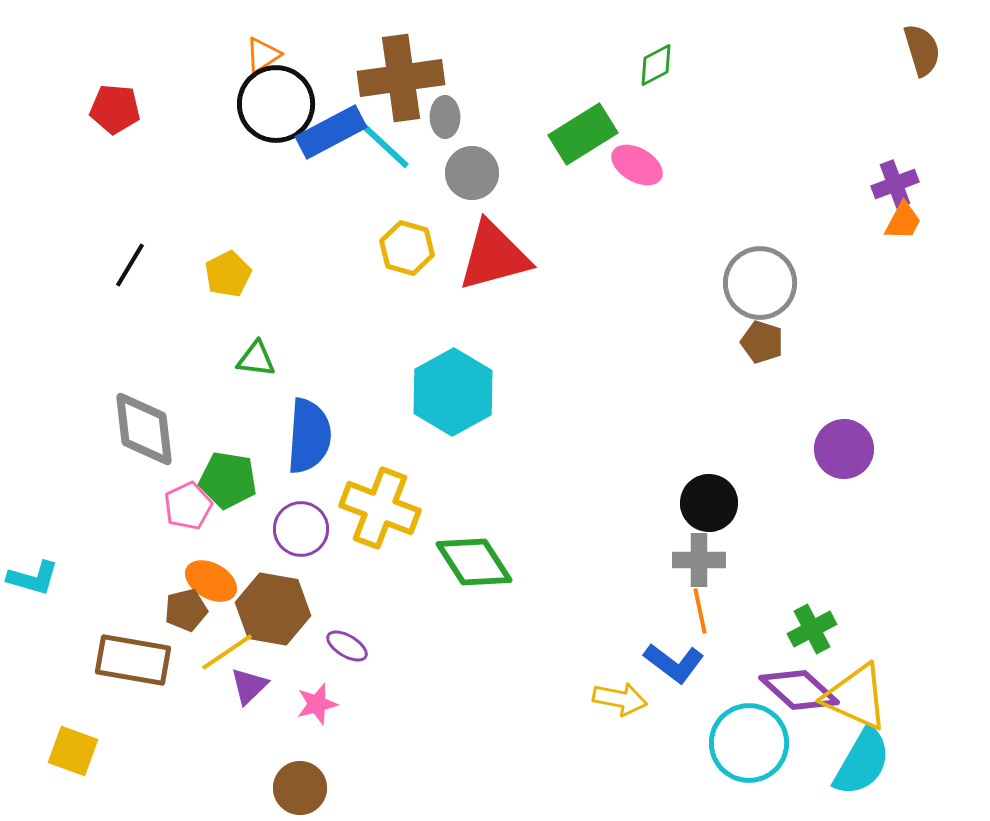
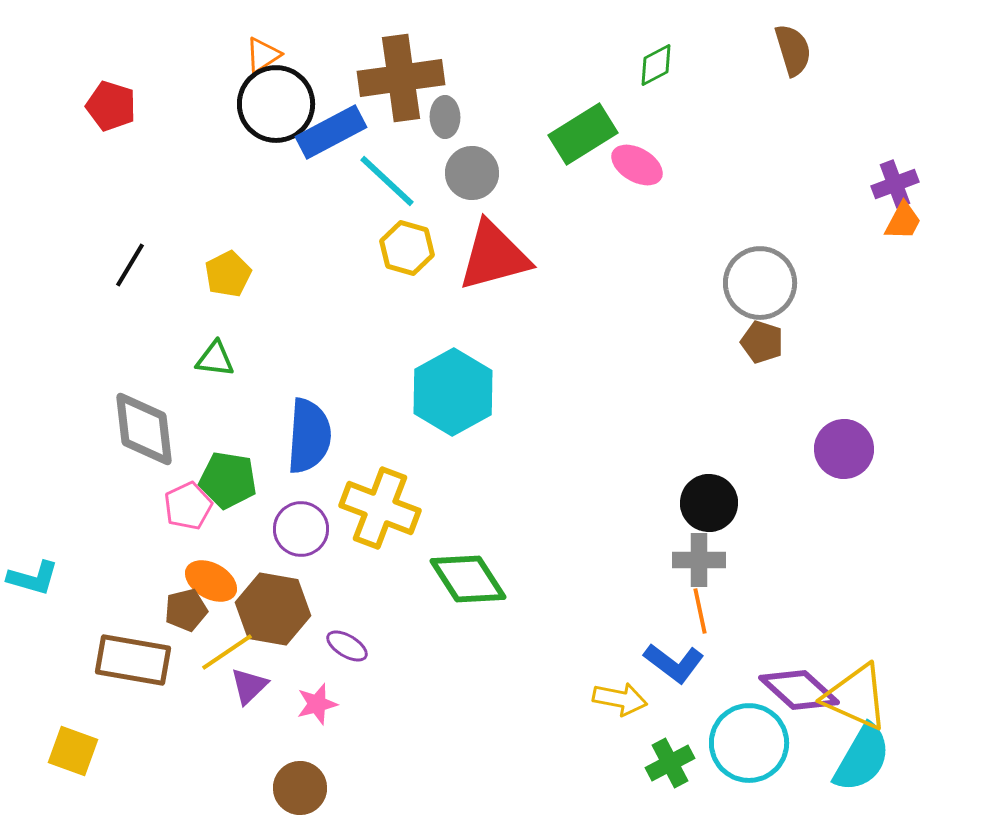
brown semicircle at (922, 50): moved 129 px left
red pentagon at (115, 109): moved 4 px left, 3 px up; rotated 12 degrees clockwise
cyan line at (382, 143): moved 5 px right, 38 px down
green triangle at (256, 359): moved 41 px left
green diamond at (474, 562): moved 6 px left, 17 px down
green cross at (812, 629): moved 142 px left, 134 px down
cyan semicircle at (862, 762): moved 4 px up
